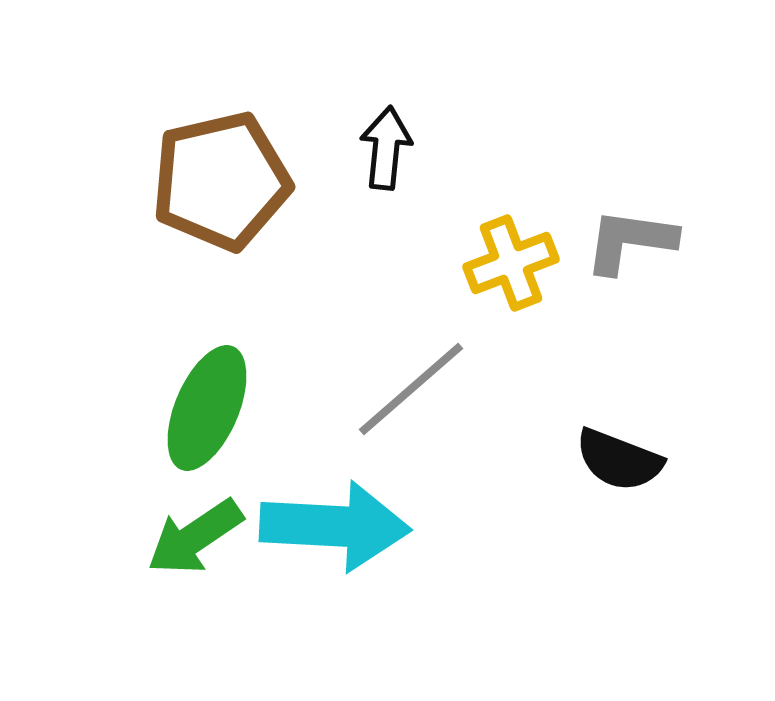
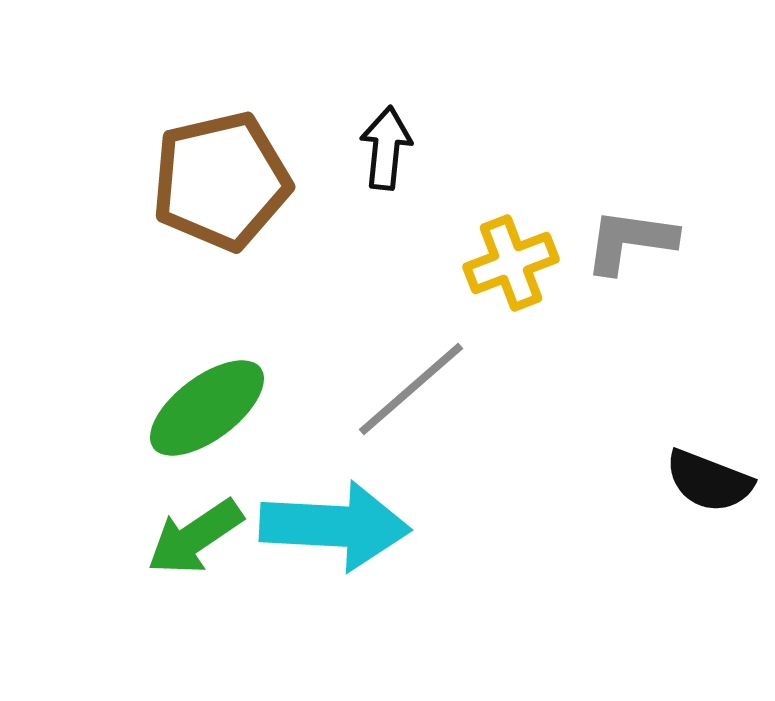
green ellipse: rotated 30 degrees clockwise
black semicircle: moved 90 px right, 21 px down
